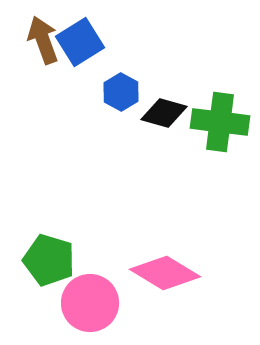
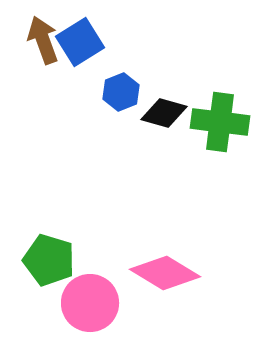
blue hexagon: rotated 9 degrees clockwise
